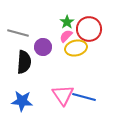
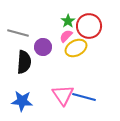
green star: moved 1 px right, 1 px up
red circle: moved 3 px up
yellow ellipse: rotated 15 degrees counterclockwise
